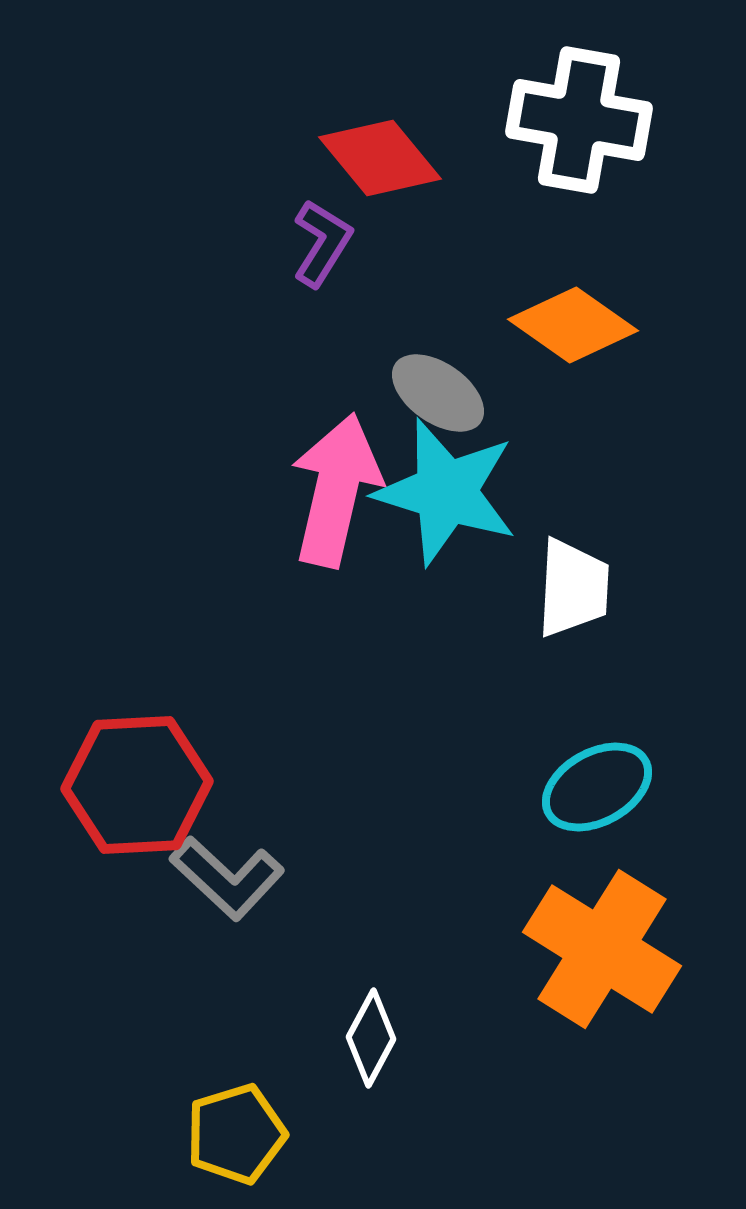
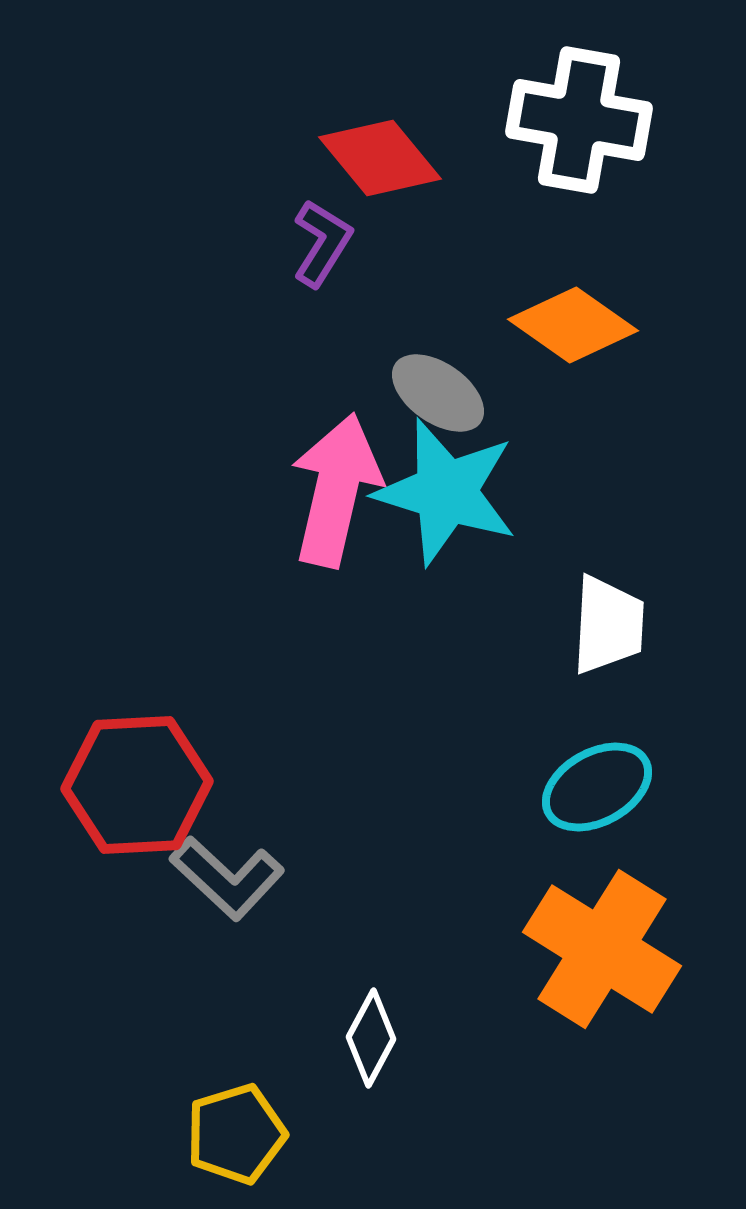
white trapezoid: moved 35 px right, 37 px down
